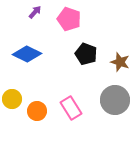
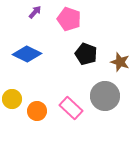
gray circle: moved 10 px left, 4 px up
pink rectangle: rotated 15 degrees counterclockwise
